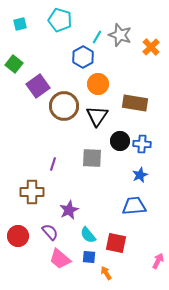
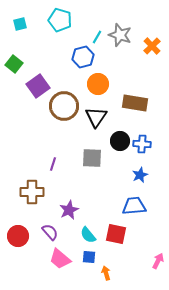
orange cross: moved 1 px right, 1 px up
blue hexagon: rotated 15 degrees clockwise
black triangle: moved 1 px left, 1 px down
red square: moved 9 px up
orange arrow: rotated 16 degrees clockwise
